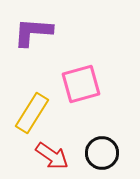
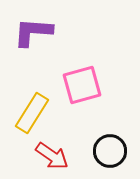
pink square: moved 1 px right, 1 px down
black circle: moved 8 px right, 2 px up
